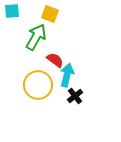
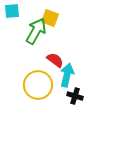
yellow square: moved 4 px down
green arrow: moved 6 px up
black cross: rotated 35 degrees counterclockwise
